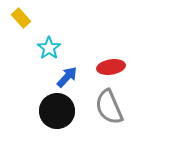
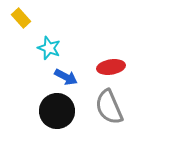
cyan star: rotated 15 degrees counterclockwise
blue arrow: moved 1 px left; rotated 75 degrees clockwise
